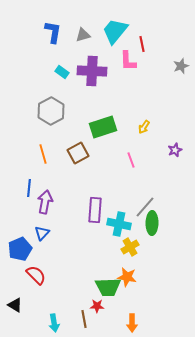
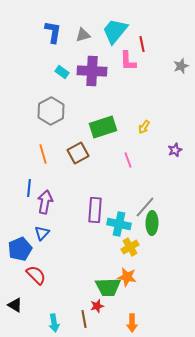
pink line: moved 3 px left
red star: rotated 16 degrees counterclockwise
